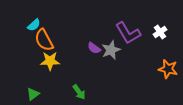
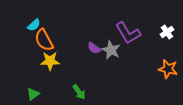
white cross: moved 7 px right
gray star: rotated 24 degrees counterclockwise
